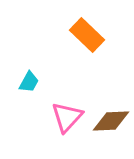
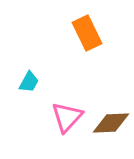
orange rectangle: moved 2 px up; rotated 20 degrees clockwise
brown diamond: moved 2 px down
